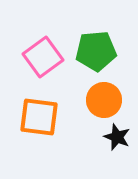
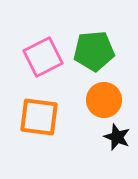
green pentagon: moved 2 px left
pink square: rotated 9 degrees clockwise
